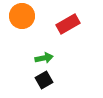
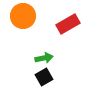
orange circle: moved 1 px right
black square: moved 3 px up
